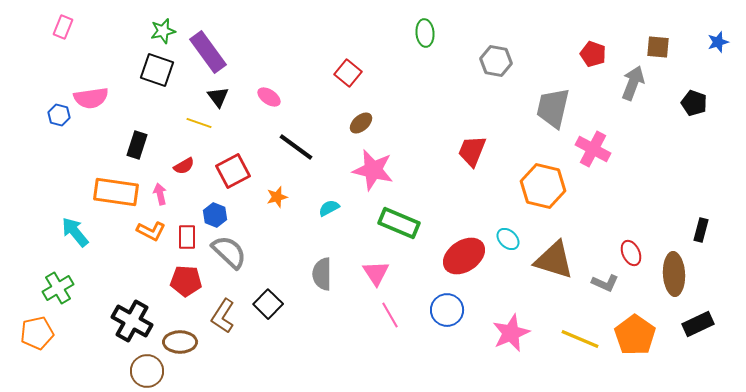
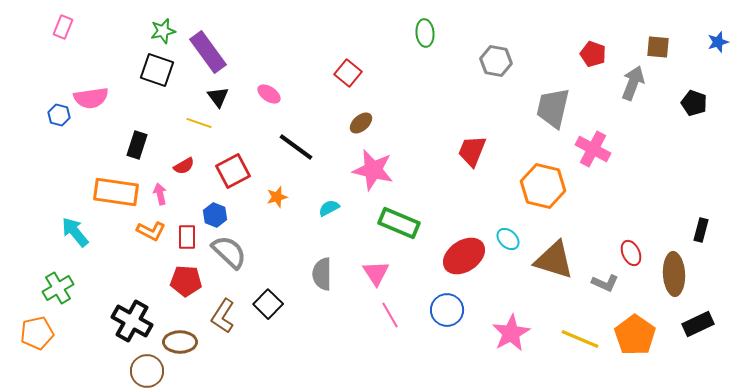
pink ellipse at (269, 97): moved 3 px up
pink star at (511, 333): rotated 6 degrees counterclockwise
